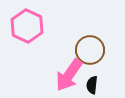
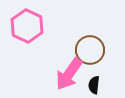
pink arrow: moved 1 px up
black semicircle: moved 2 px right
